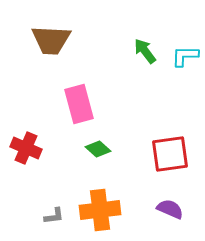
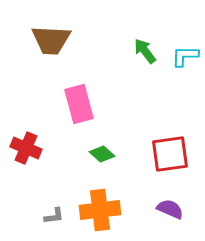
green diamond: moved 4 px right, 5 px down
